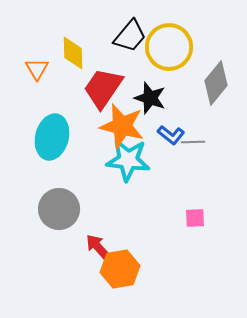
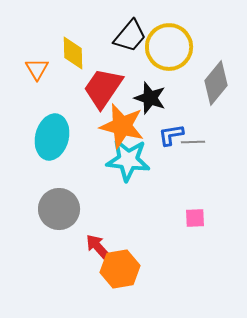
blue L-shape: rotated 132 degrees clockwise
